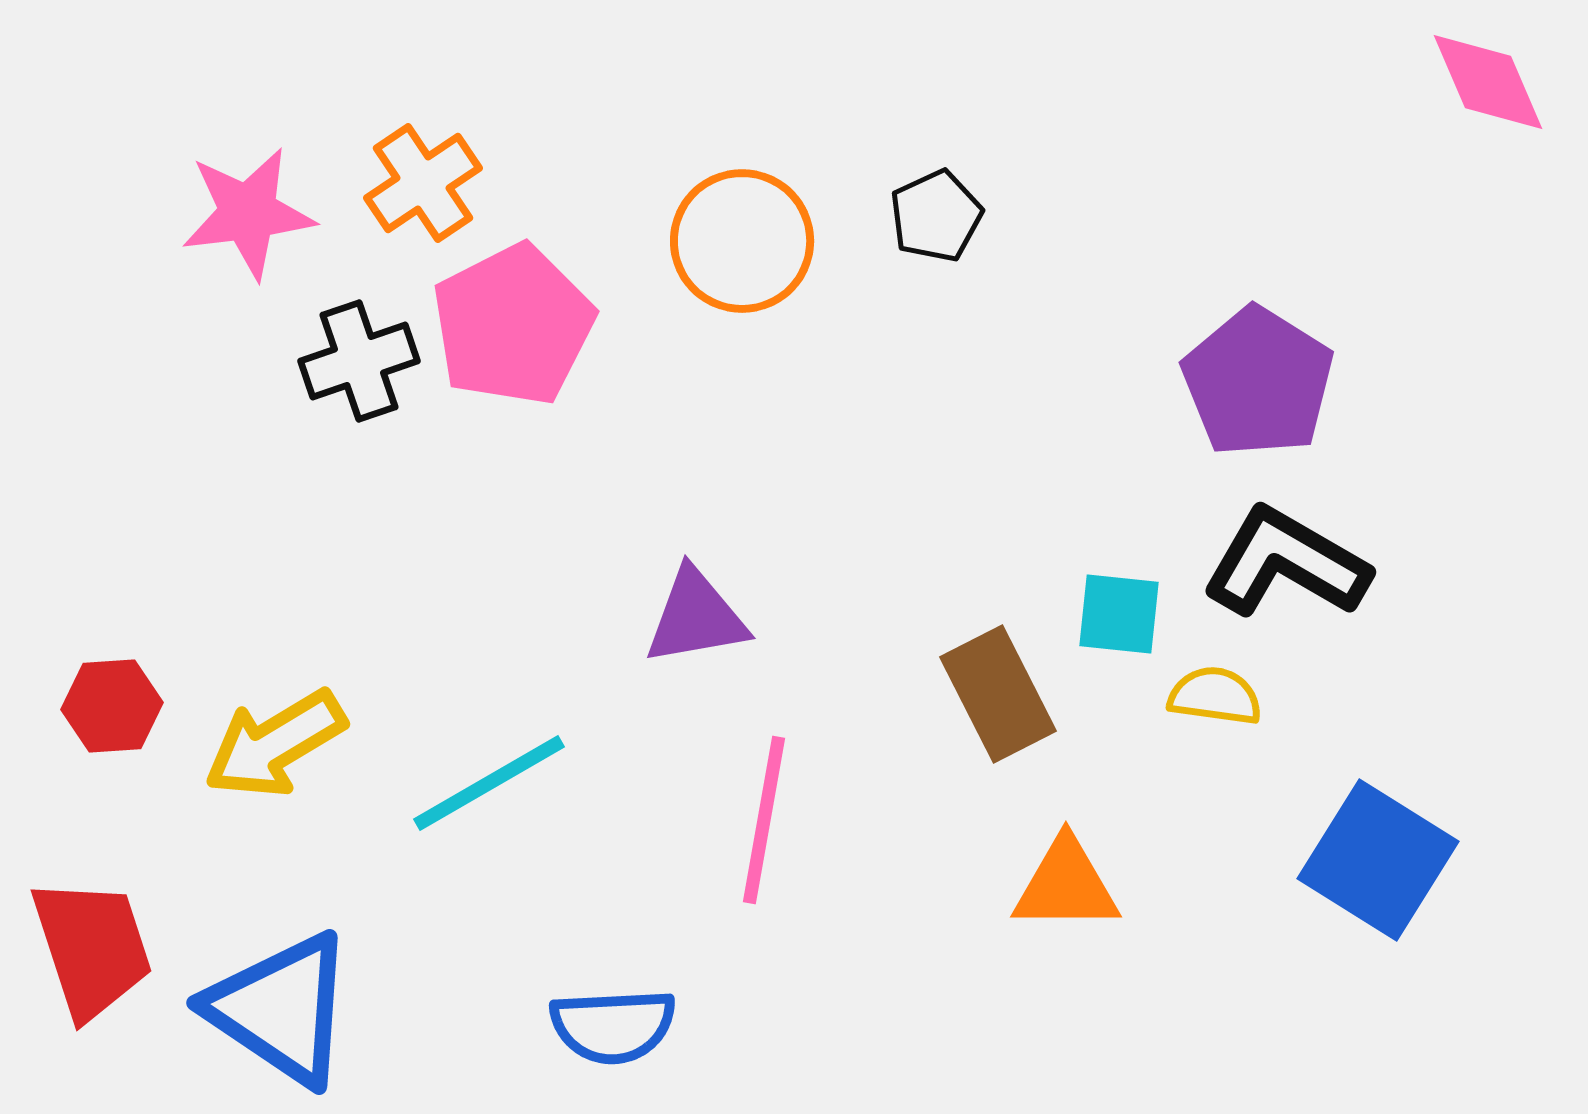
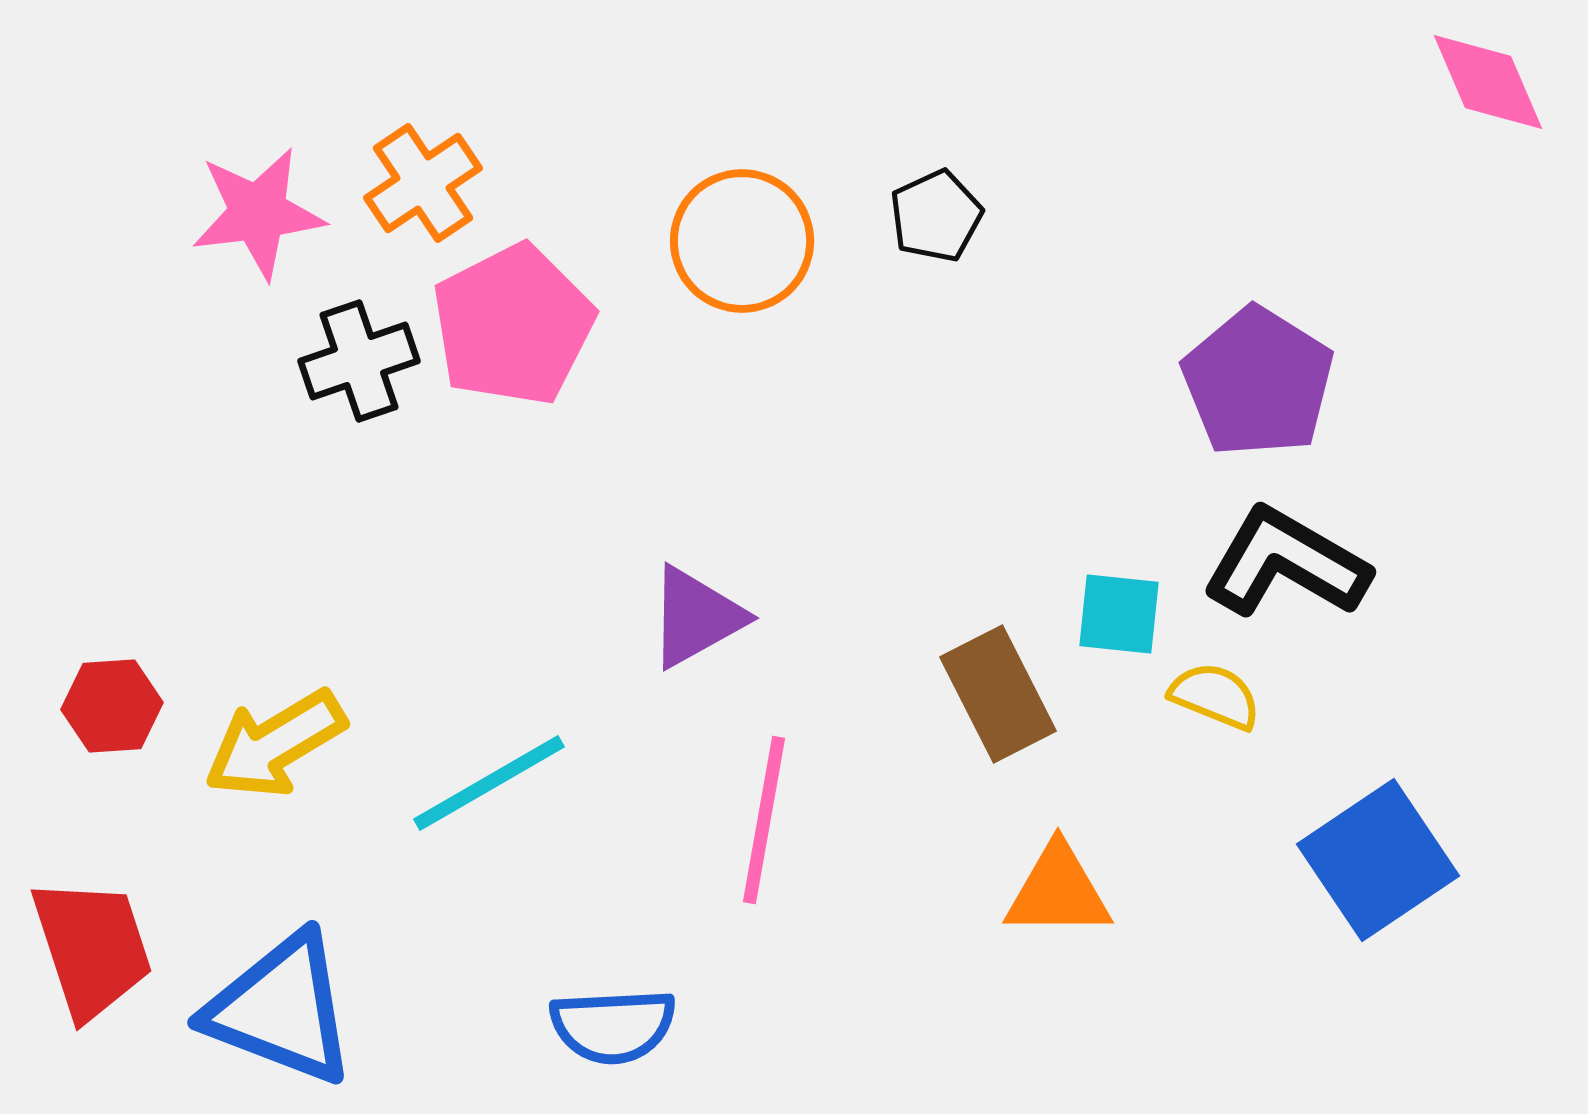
pink star: moved 10 px right
purple triangle: rotated 19 degrees counterclockwise
yellow semicircle: rotated 14 degrees clockwise
blue square: rotated 24 degrees clockwise
orange triangle: moved 8 px left, 6 px down
blue triangle: rotated 13 degrees counterclockwise
